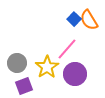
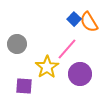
orange semicircle: moved 2 px down
gray circle: moved 19 px up
purple circle: moved 5 px right
purple square: rotated 24 degrees clockwise
